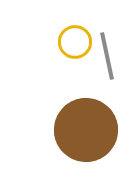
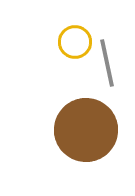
gray line: moved 7 px down
